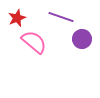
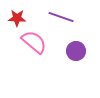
red star: rotated 24 degrees clockwise
purple circle: moved 6 px left, 12 px down
